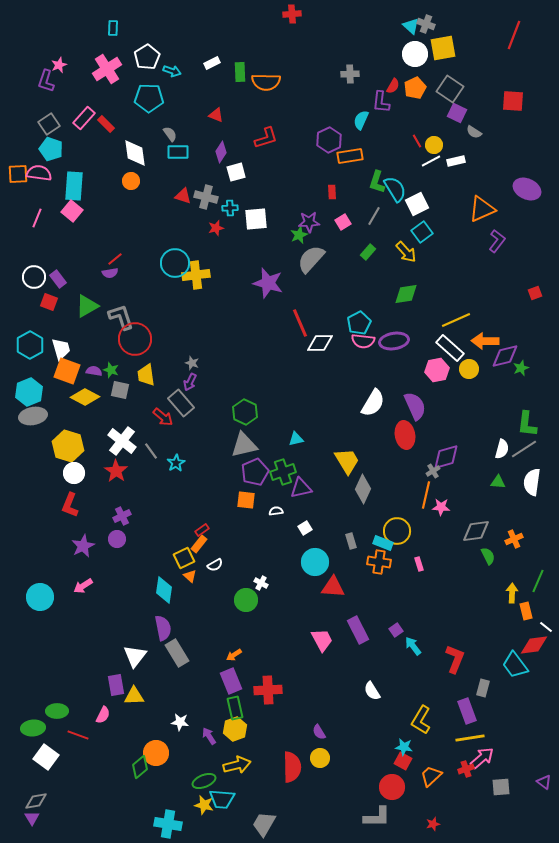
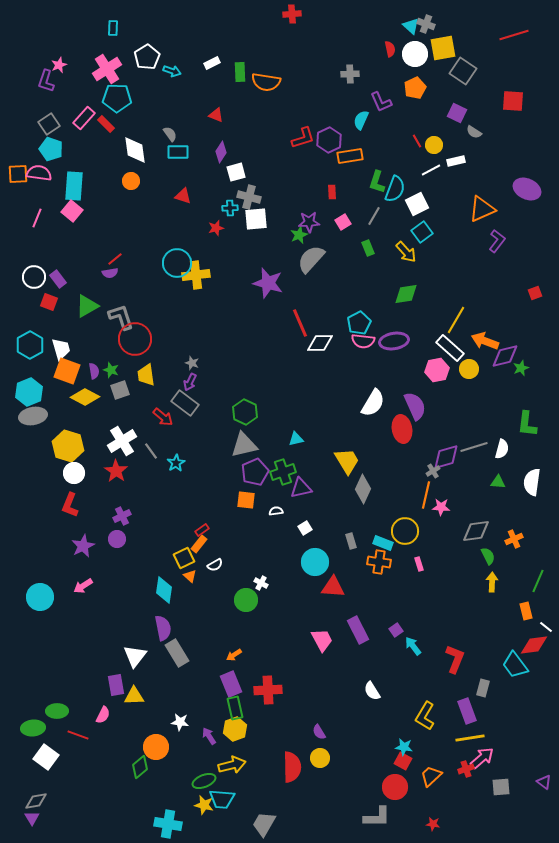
red line at (514, 35): rotated 52 degrees clockwise
orange semicircle at (266, 82): rotated 8 degrees clockwise
red semicircle at (393, 86): moved 3 px left, 37 px up; rotated 42 degrees counterclockwise
gray square at (450, 89): moved 13 px right, 18 px up
cyan pentagon at (149, 98): moved 32 px left
purple L-shape at (381, 102): rotated 30 degrees counterclockwise
red L-shape at (266, 138): moved 37 px right
white diamond at (135, 153): moved 3 px up
white line at (431, 161): moved 9 px down
cyan semicircle at (395, 189): rotated 52 degrees clockwise
gray cross at (206, 197): moved 43 px right
green rectangle at (368, 252): moved 4 px up; rotated 63 degrees counterclockwise
cyan circle at (175, 263): moved 2 px right
yellow line at (456, 320): rotated 36 degrees counterclockwise
orange arrow at (485, 341): rotated 20 degrees clockwise
purple semicircle at (94, 371): rotated 70 degrees clockwise
gray square at (120, 390): rotated 30 degrees counterclockwise
gray rectangle at (181, 403): moved 4 px right; rotated 12 degrees counterclockwise
red ellipse at (405, 435): moved 3 px left, 6 px up
white cross at (122, 441): rotated 20 degrees clockwise
gray line at (524, 449): moved 50 px left, 2 px up; rotated 16 degrees clockwise
yellow circle at (397, 531): moved 8 px right
yellow arrow at (512, 593): moved 20 px left, 11 px up
purple rectangle at (231, 681): moved 3 px down
yellow L-shape at (421, 720): moved 4 px right, 4 px up
orange circle at (156, 753): moved 6 px up
yellow arrow at (237, 765): moved 5 px left
red circle at (392, 787): moved 3 px right
red star at (433, 824): rotated 24 degrees clockwise
